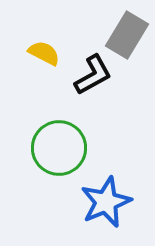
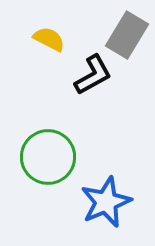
yellow semicircle: moved 5 px right, 14 px up
green circle: moved 11 px left, 9 px down
